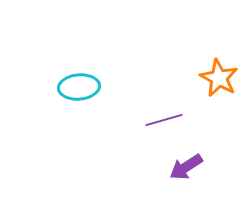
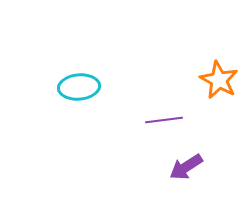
orange star: moved 2 px down
purple line: rotated 9 degrees clockwise
